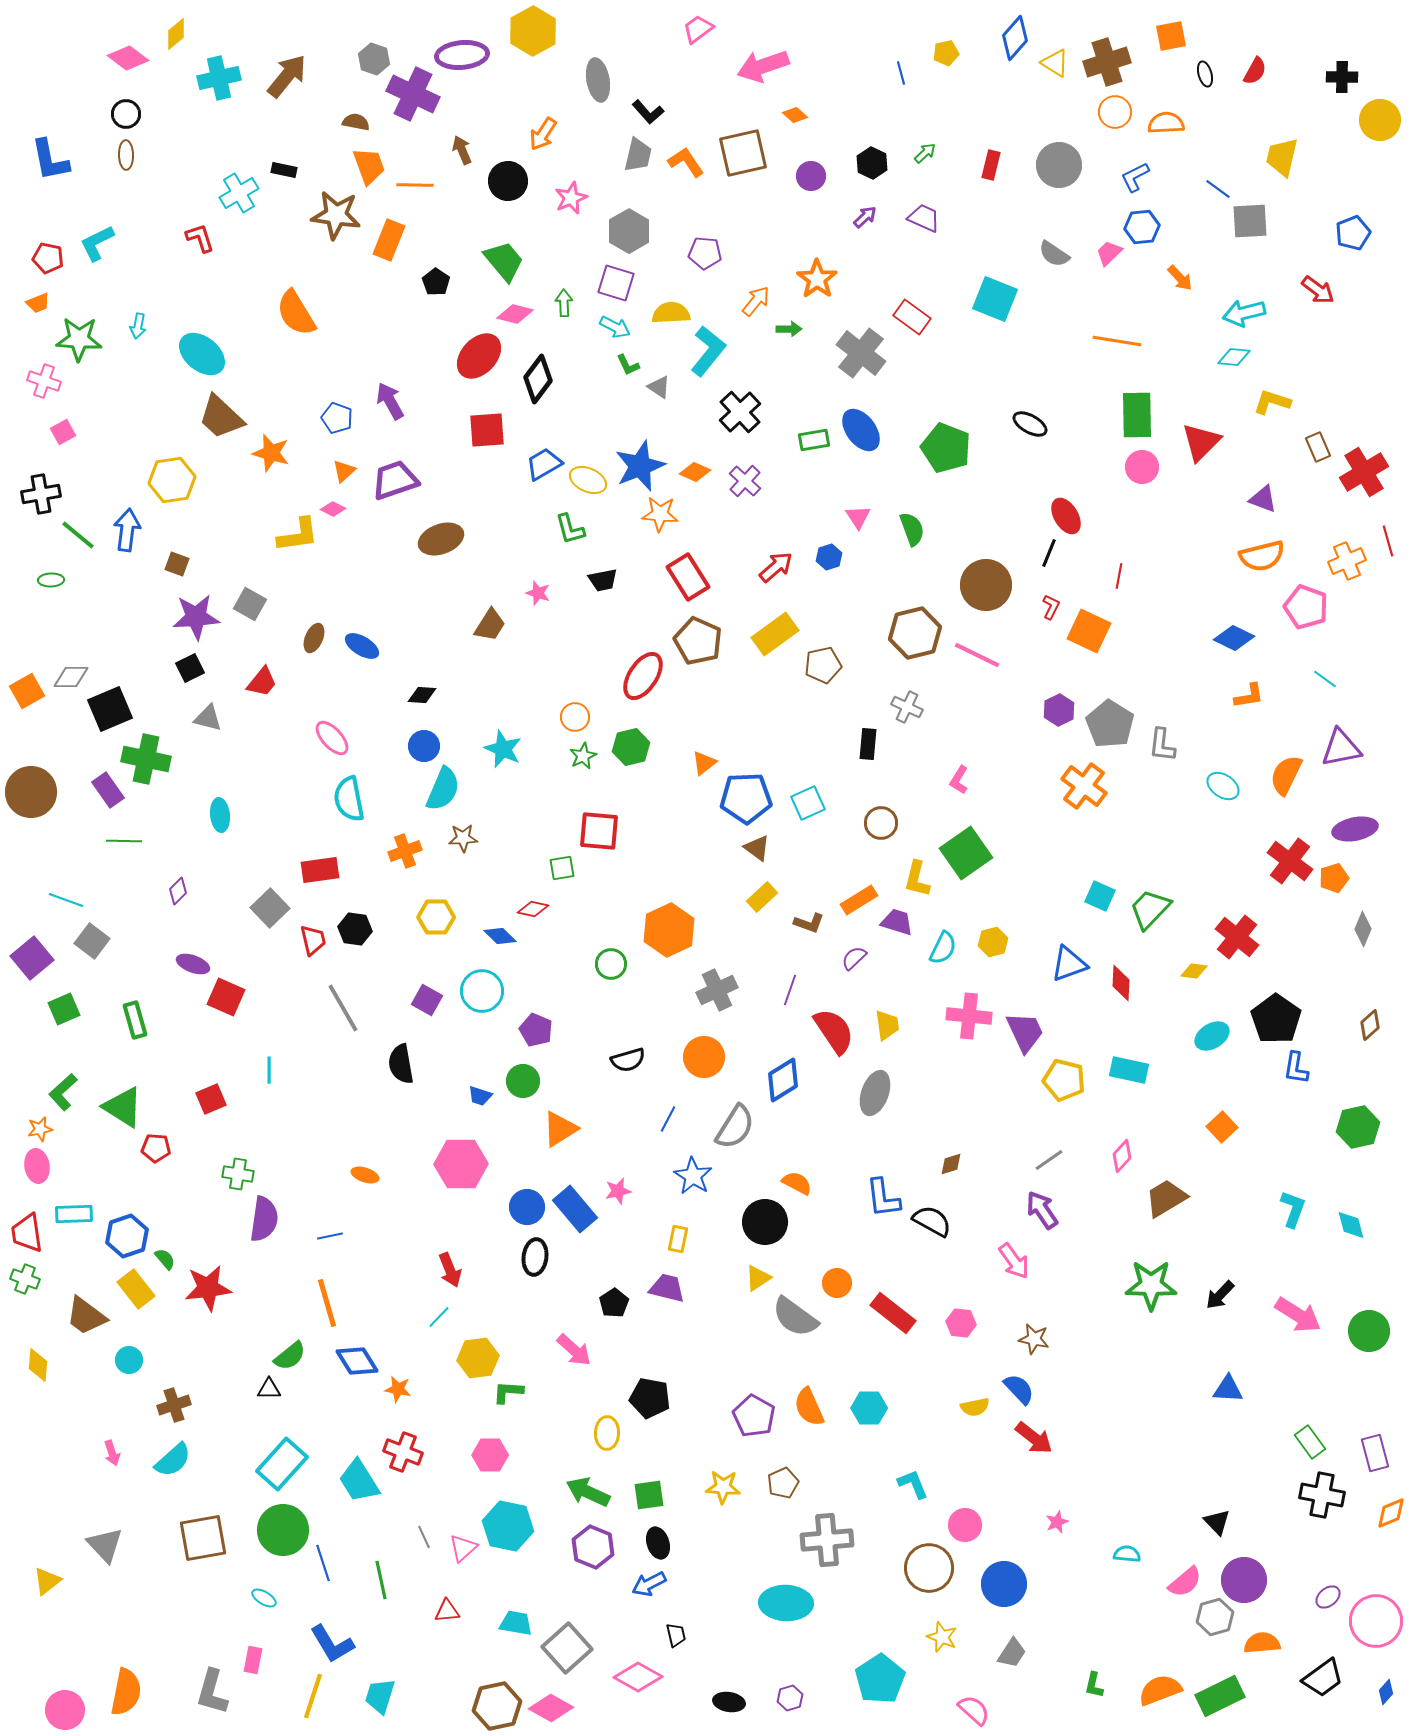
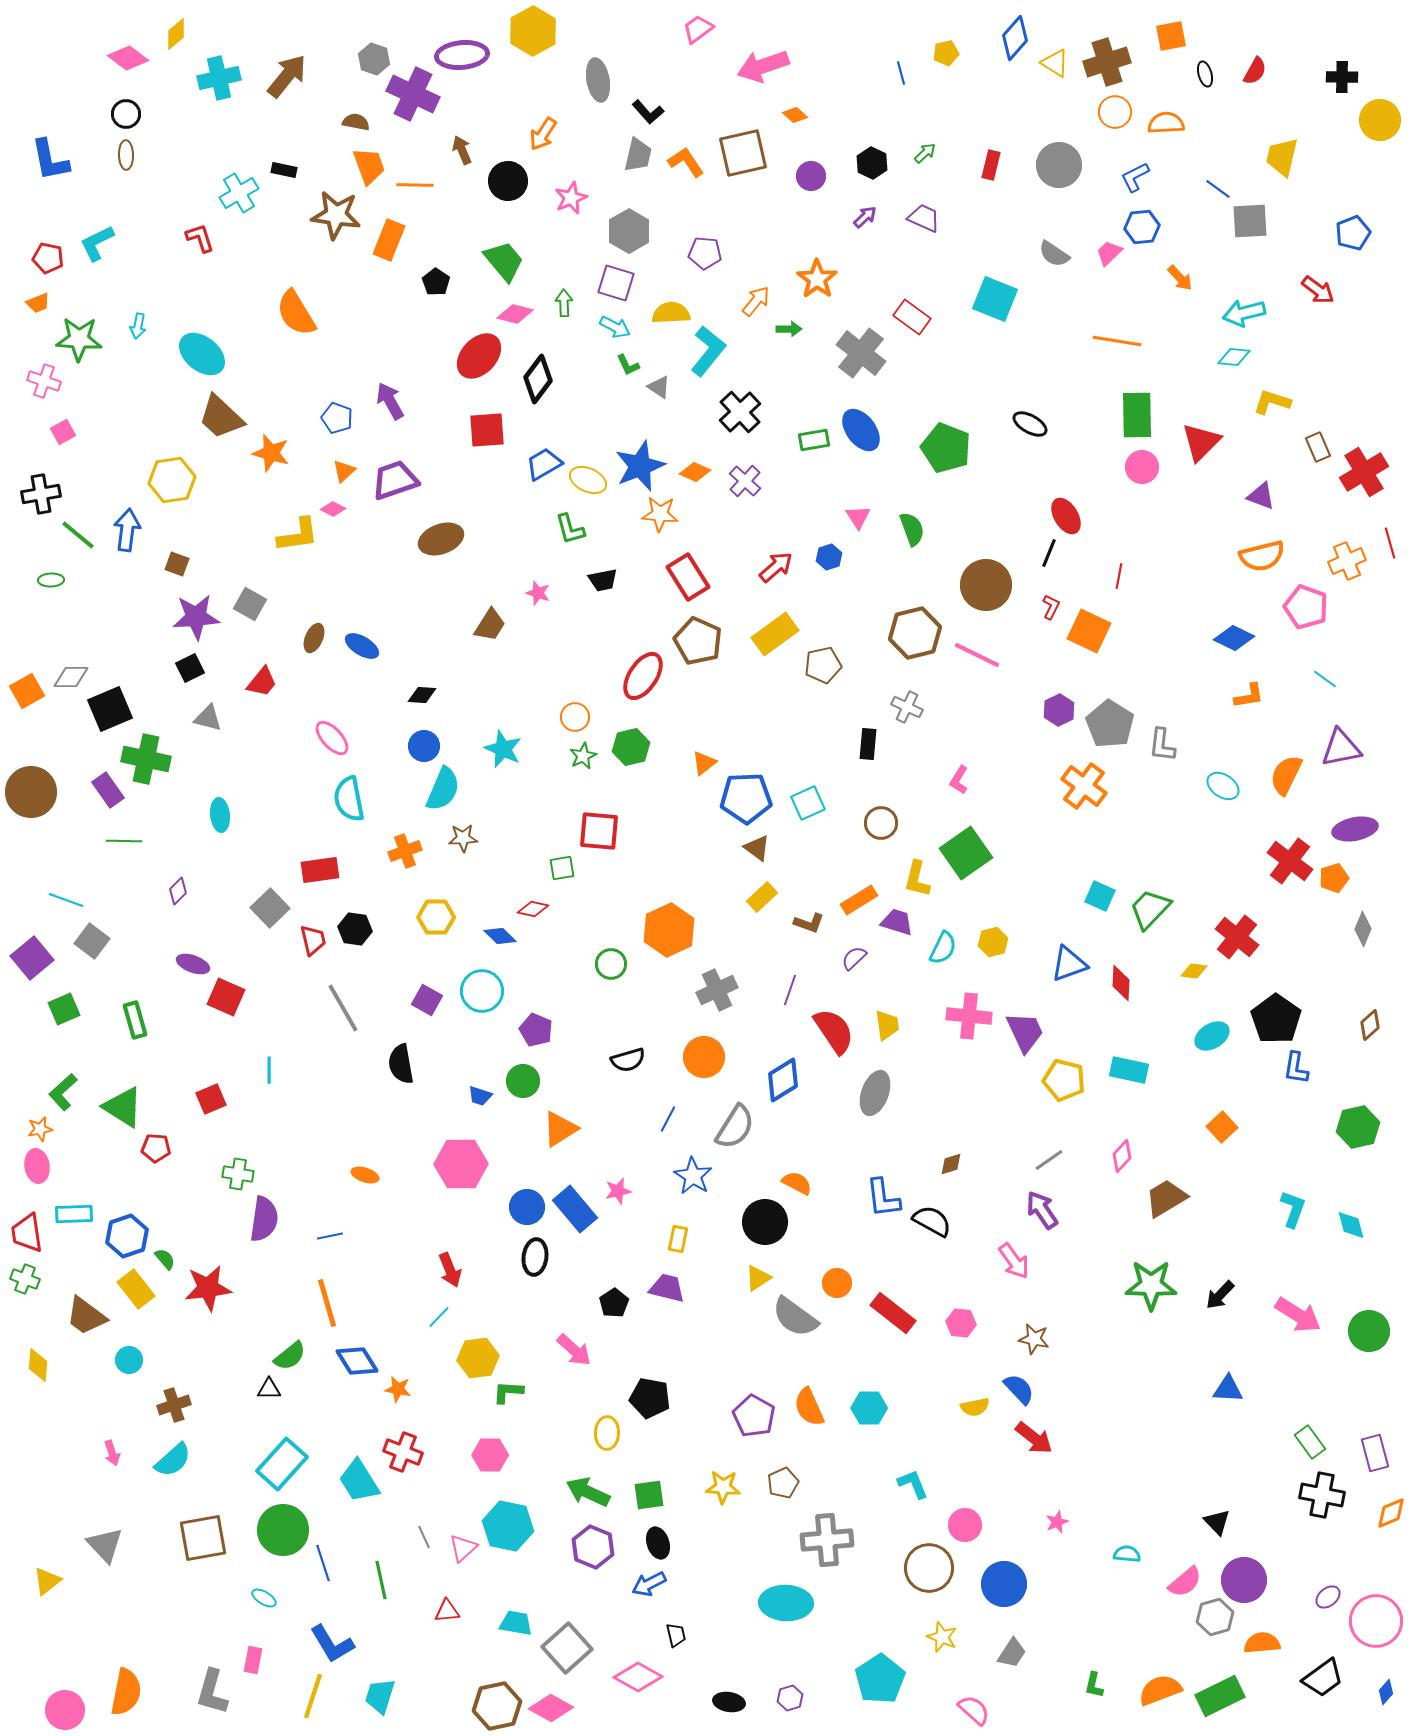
purple triangle at (1263, 499): moved 2 px left, 3 px up
red line at (1388, 541): moved 2 px right, 2 px down
